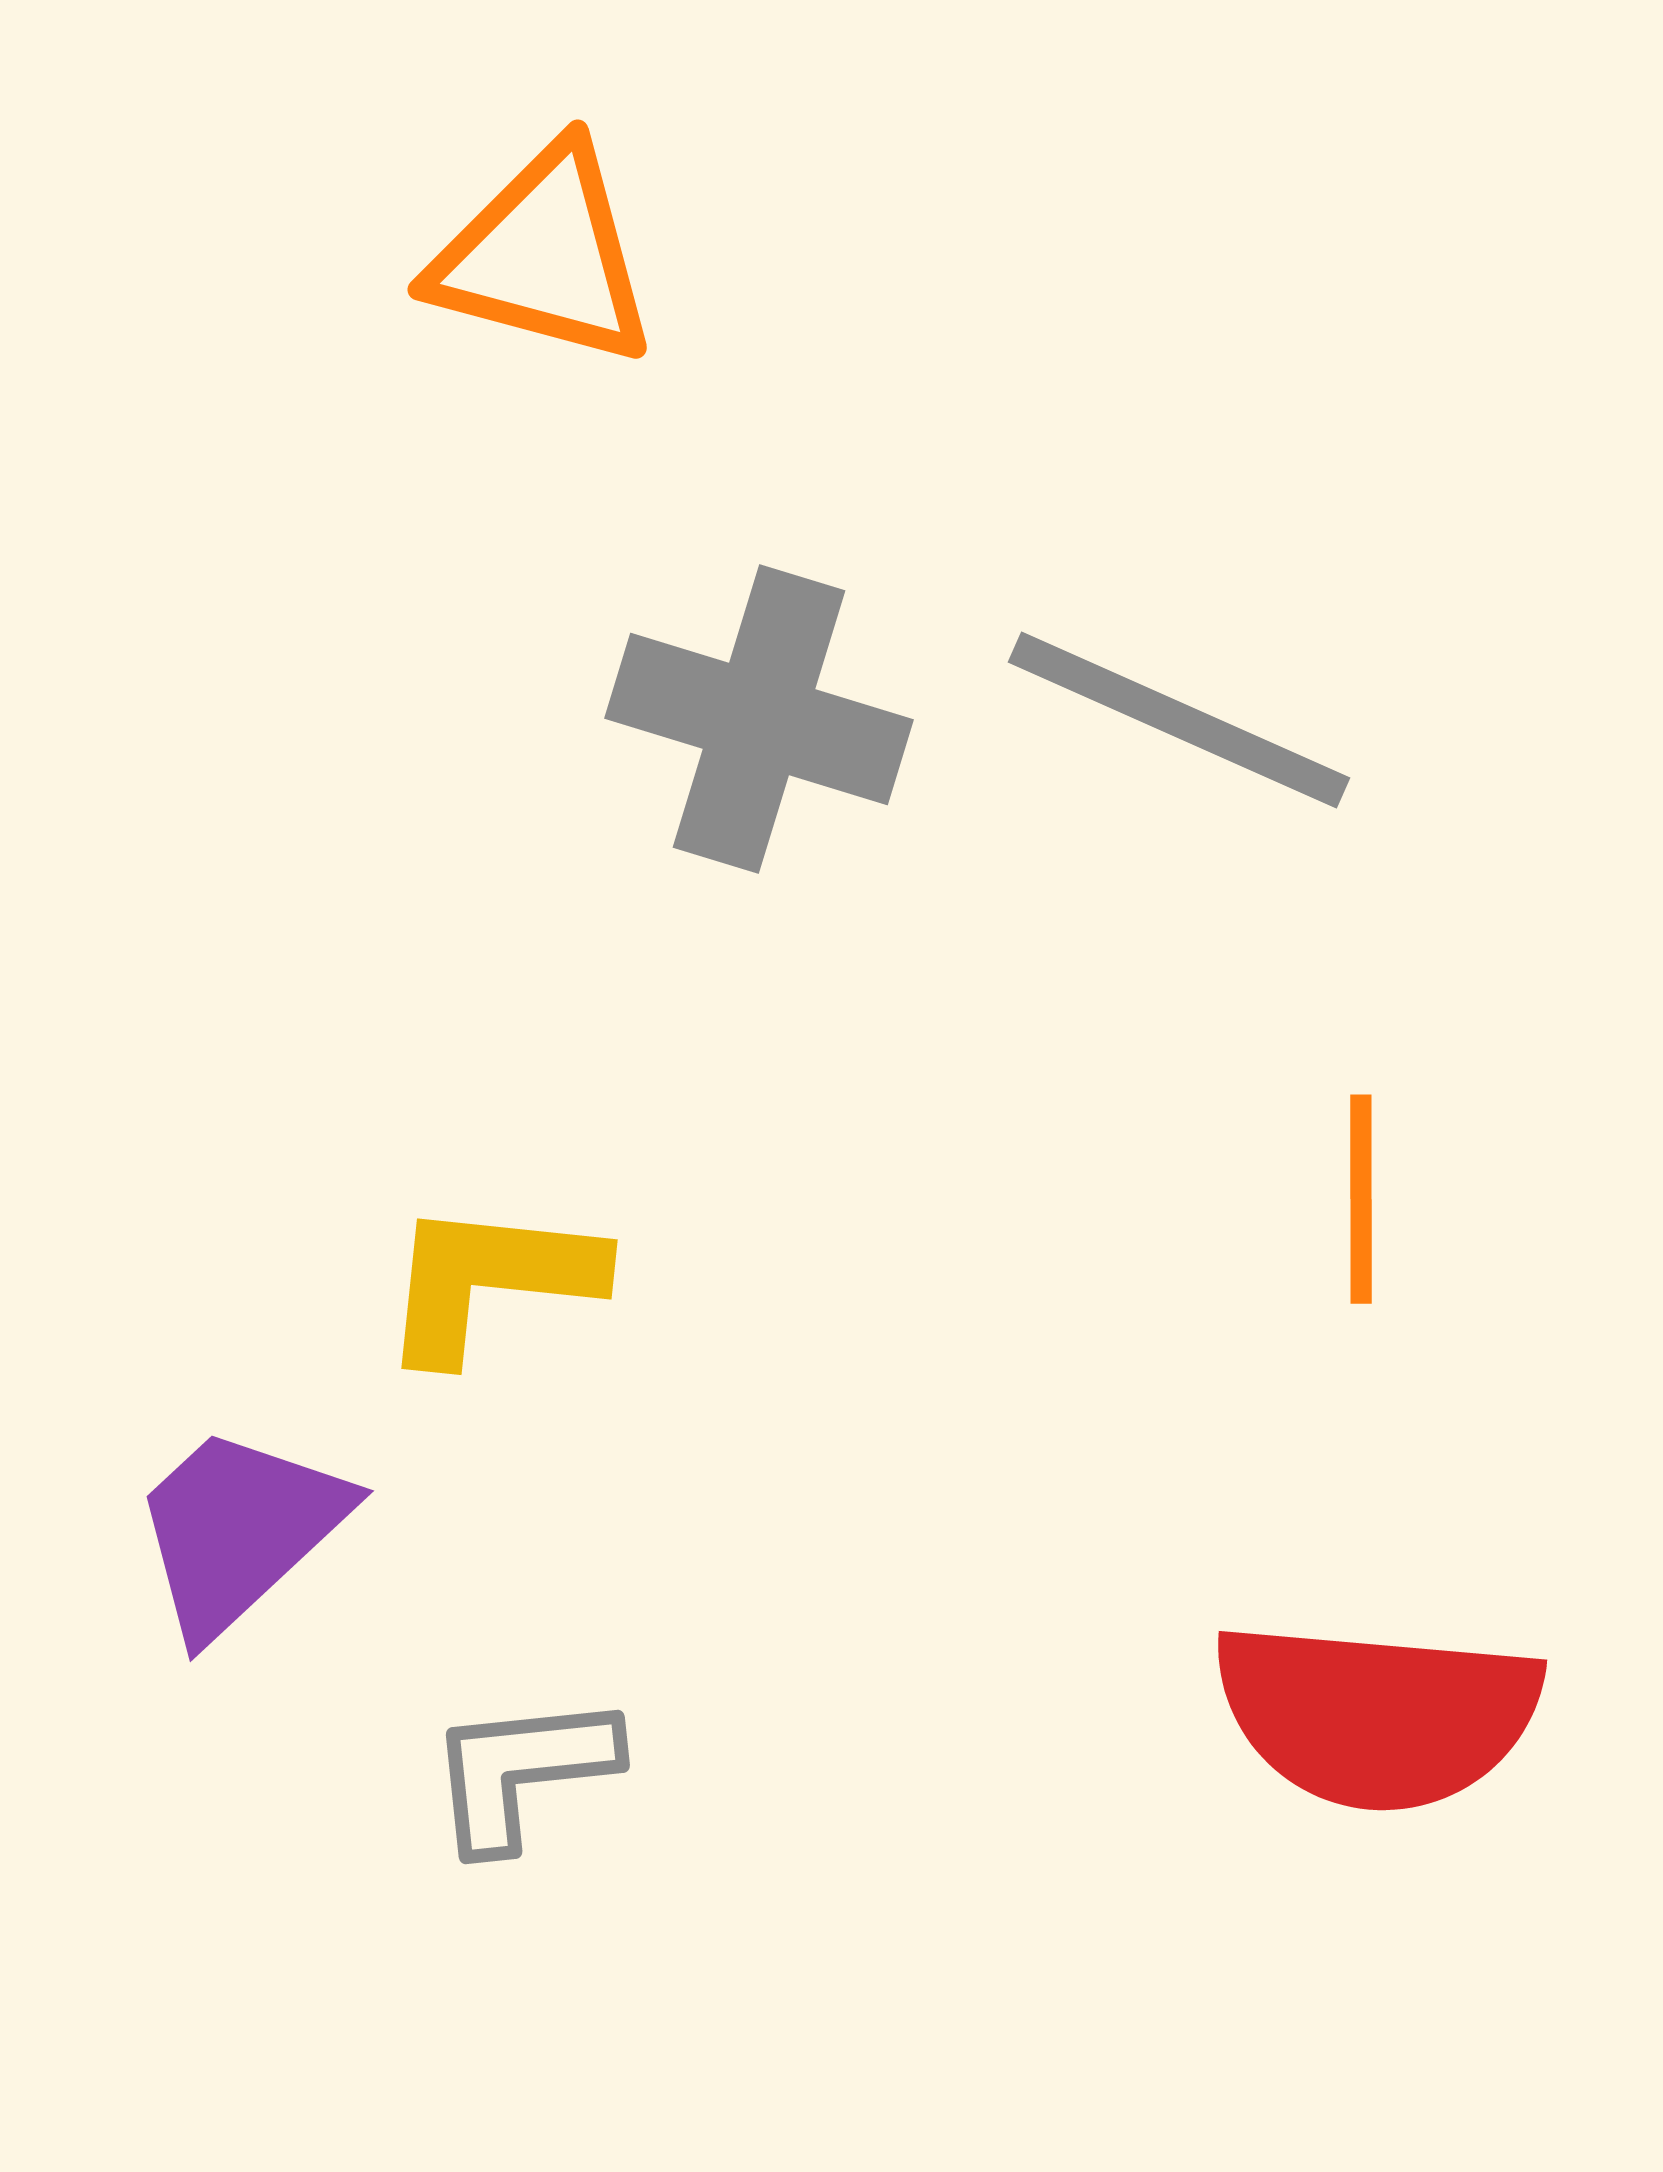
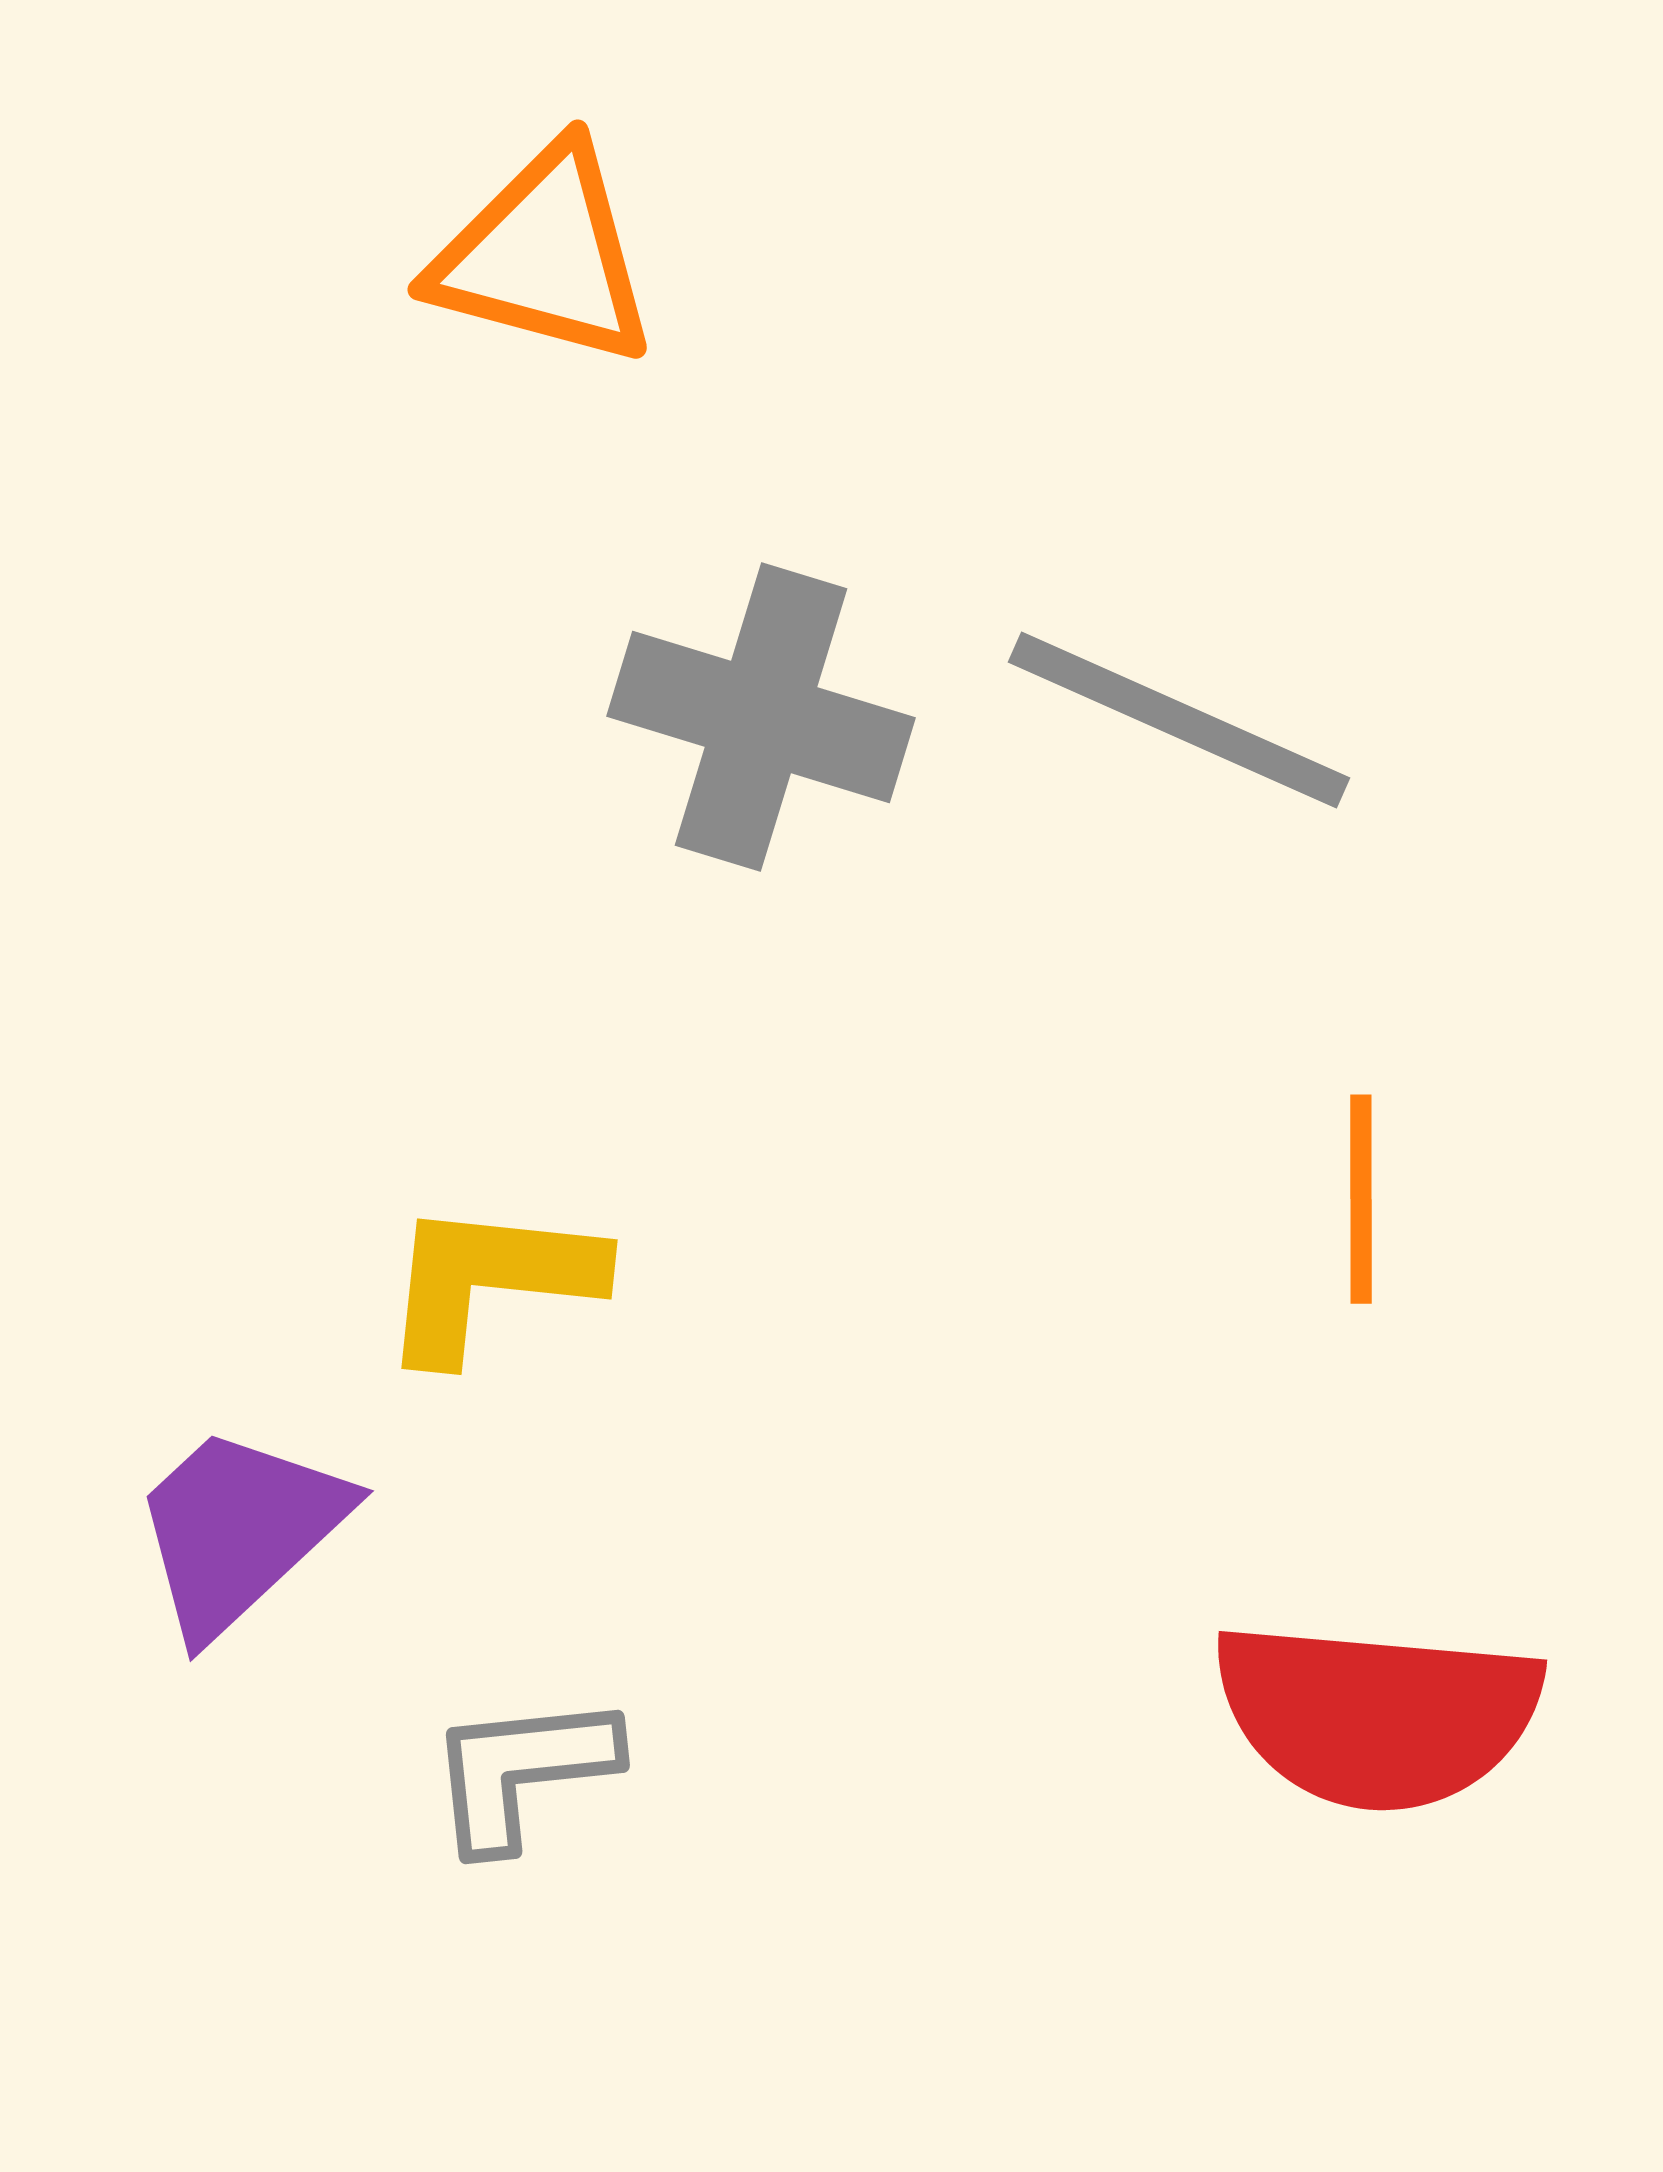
gray cross: moved 2 px right, 2 px up
